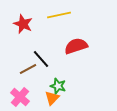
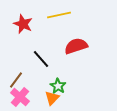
brown line: moved 12 px left, 11 px down; rotated 24 degrees counterclockwise
green star: rotated 14 degrees clockwise
